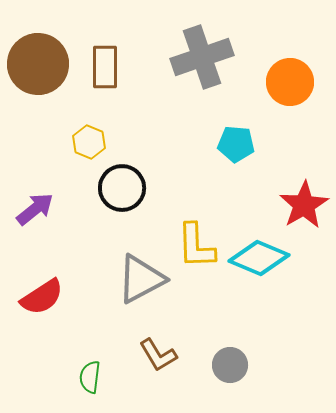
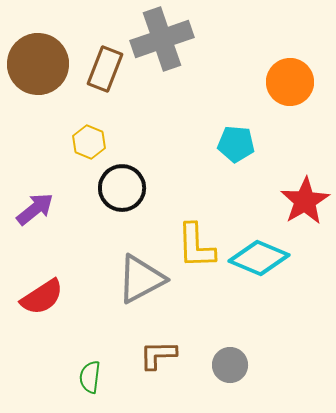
gray cross: moved 40 px left, 18 px up
brown rectangle: moved 2 px down; rotated 21 degrees clockwise
red star: moved 1 px right, 4 px up
brown L-shape: rotated 120 degrees clockwise
